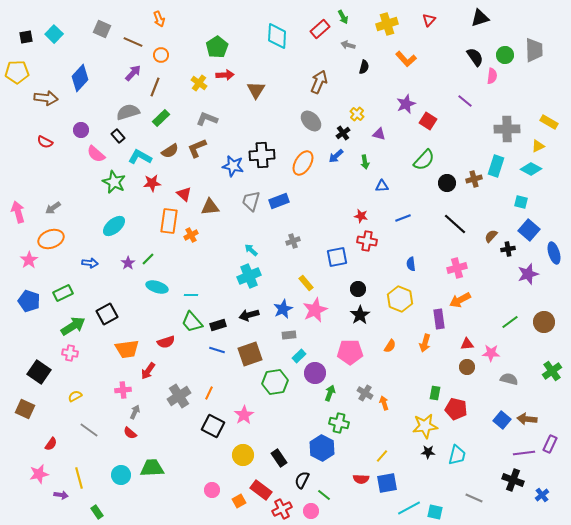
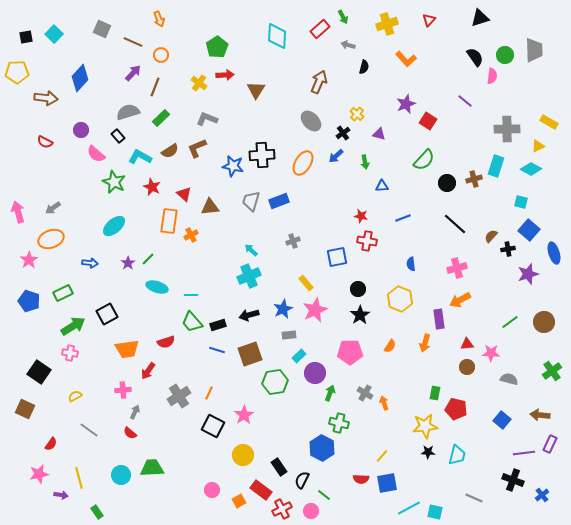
red star at (152, 183): moved 4 px down; rotated 30 degrees clockwise
brown arrow at (527, 419): moved 13 px right, 4 px up
black rectangle at (279, 458): moved 9 px down
